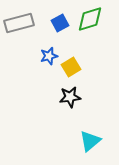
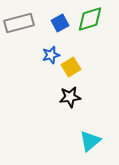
blue star: moved 2 px right, 1 px up
